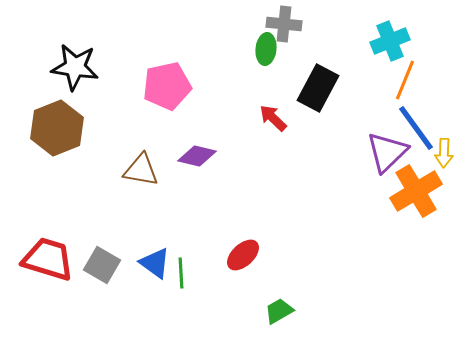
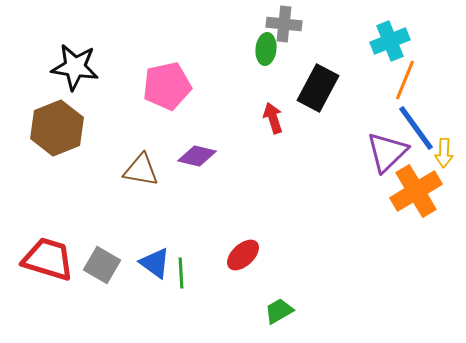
red arrow: rotated 28 degrees clockwise
